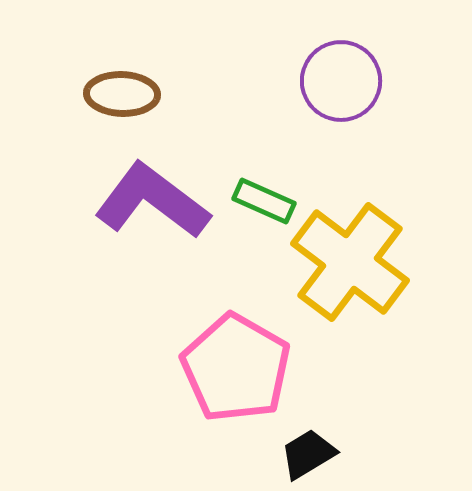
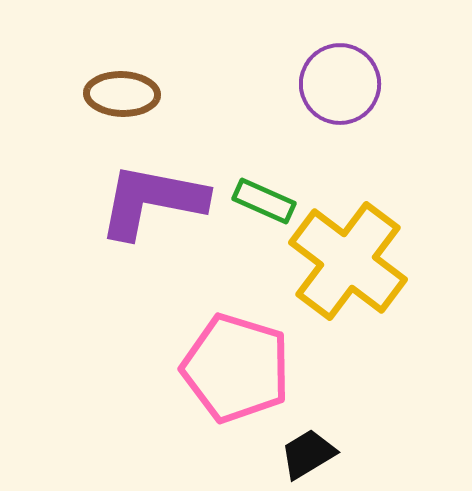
purple circle: moved 1 px left, 3 px down
purple L-shape: rotated 26 degrees counterclockwise
yellow cross: moved 2 px left, 1 px up
pink pentagon: rotated 13 degrees counterclockwise
